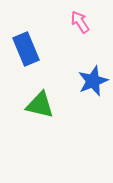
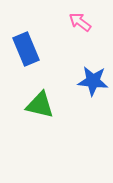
pink arrow: rotated 20 degrees counterclockwise
blue star: rotated 28 degrees clockwise
